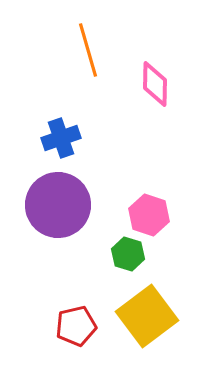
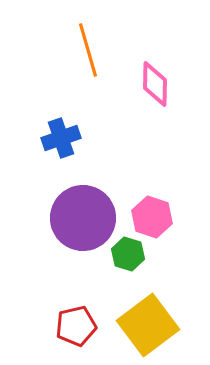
purple circle: moved 25 px right, 13 px down
pink hexagon: moved 3 px right, 2 px down
yellow square: moved 1 px right, 9 px down
